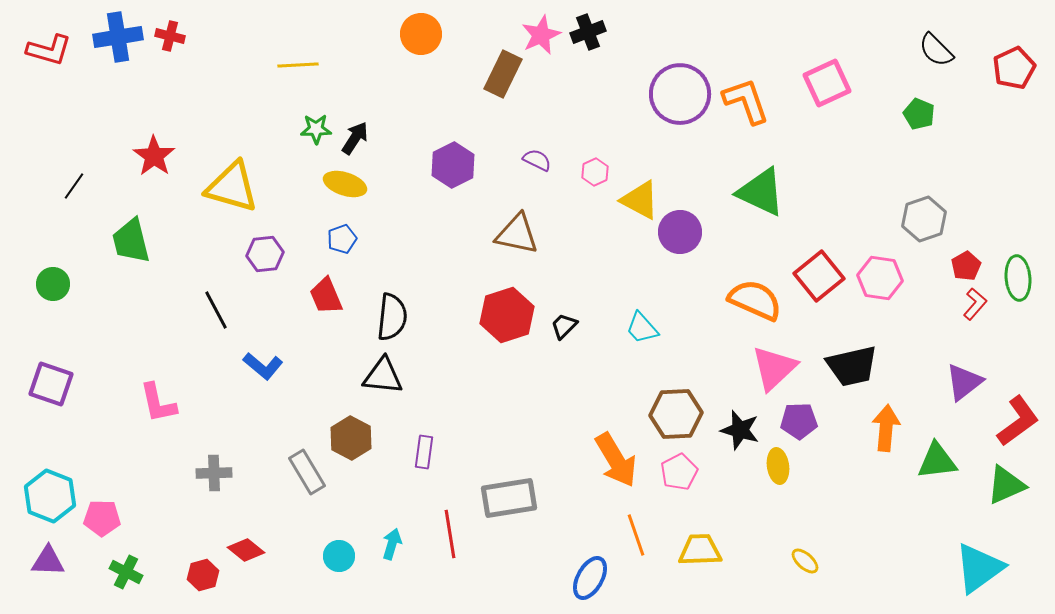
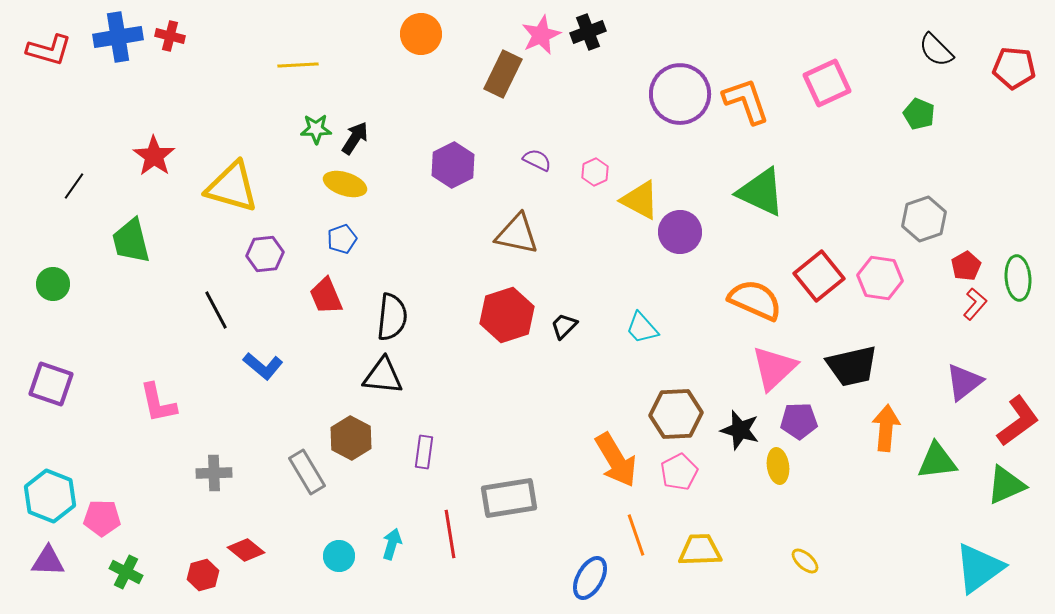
red pentagon at (1014, 68): rotated 30 degrees clockwise
